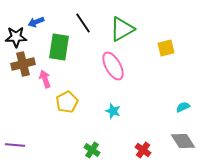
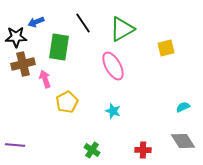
red cross: rotated 35 degrees counterclockwise
